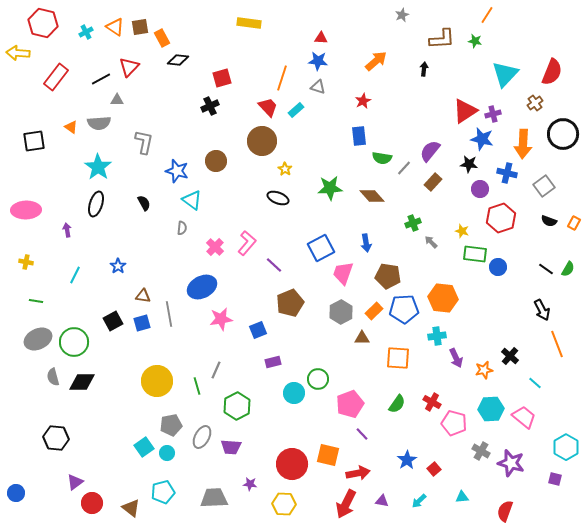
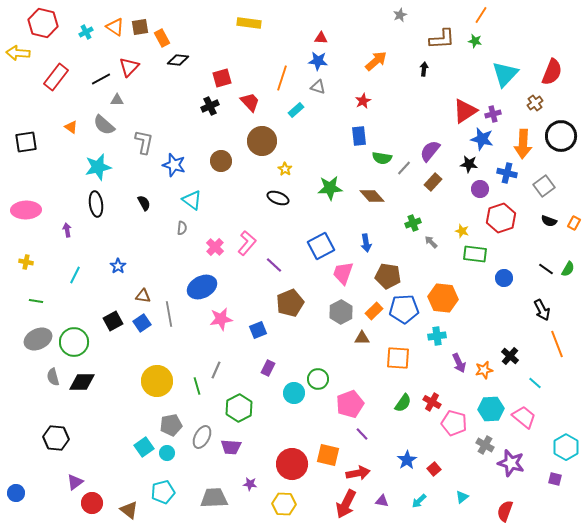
gray star at (402, 15): moved 2 px left
orange line at (487, 15): moved 6 px left
red trapezoid at (268, 107): moved 18 px left, 5 px up
gray semicircle at (99, 123): moved 5 px right, 2 px down; rotated 45 degrees clockwise
black circle at (563, 134): moved 2 px left, 2 px down
black square at (34, 141): moved 8 px left, 1 px down
brown circle at (216, 161): moved 5 px right
cyan star at (98, 167): rotated 24 degrees clockwise
blue star at (177, 171): moved 3 px left, 6 px up
black ellipse at (96, 204): rotated 25 degrees counterclockwise
blue square at (321, 248): moved 2 px up
blue circle at (498, 267): moved 6 px right, 11 px down
blue square at (142, 323): rotated 18 degrees counterclockwise
purple arrow at (456, 358): moved 3 px right, 5 px down
purple rectangle at (273, 362): moved 5 px left, 6 px down; rotated 49 degrees counterclockwise
green semicircle at (397, 404): moved 6 px right, 1 px up
green hexagon at (237, 406): moved 2 px right, 2 px down
gray cross at (481, 451): moved 4 px right, 6 px up
cyan triangle at (462, 497): rotated 32 degrees counterclockwise
brown triangle at (131, 508): moved 2 px left, 2 px down
